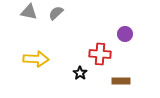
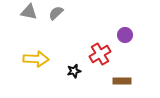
purple circle: moved 1 px down
red cross: rotated 35 degrees counterclockwise
black star: moved 6 px left, 2 px up; rotated 24 degrees clockwise
brown rectangle: moved 1 px right
